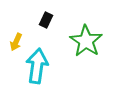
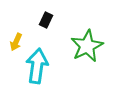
green star: moved 1 px right, 5 px down; rotated 12 degrees clockwise
